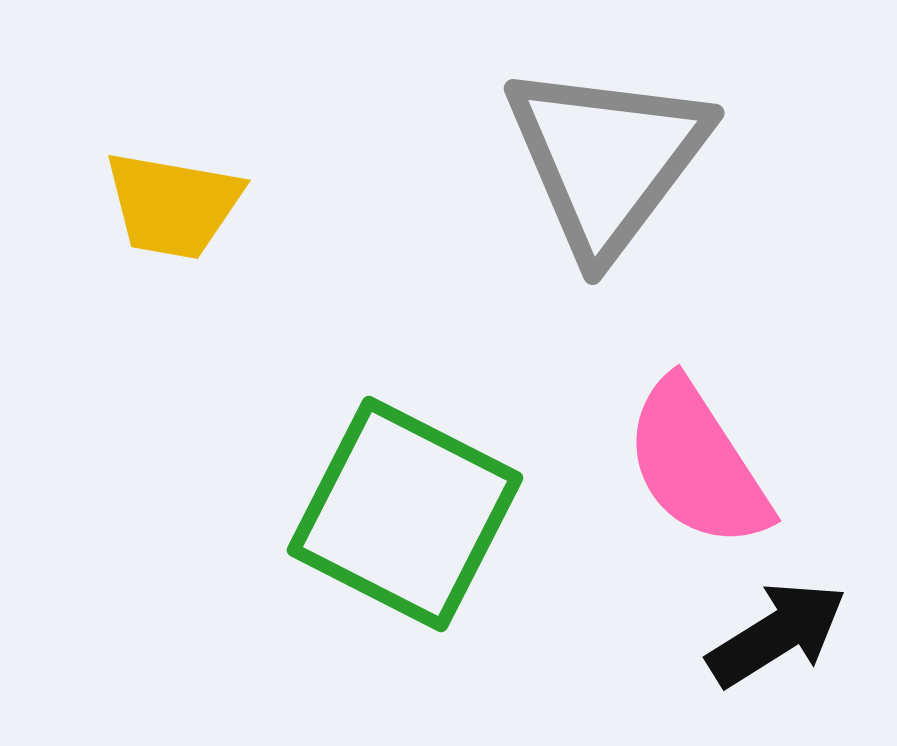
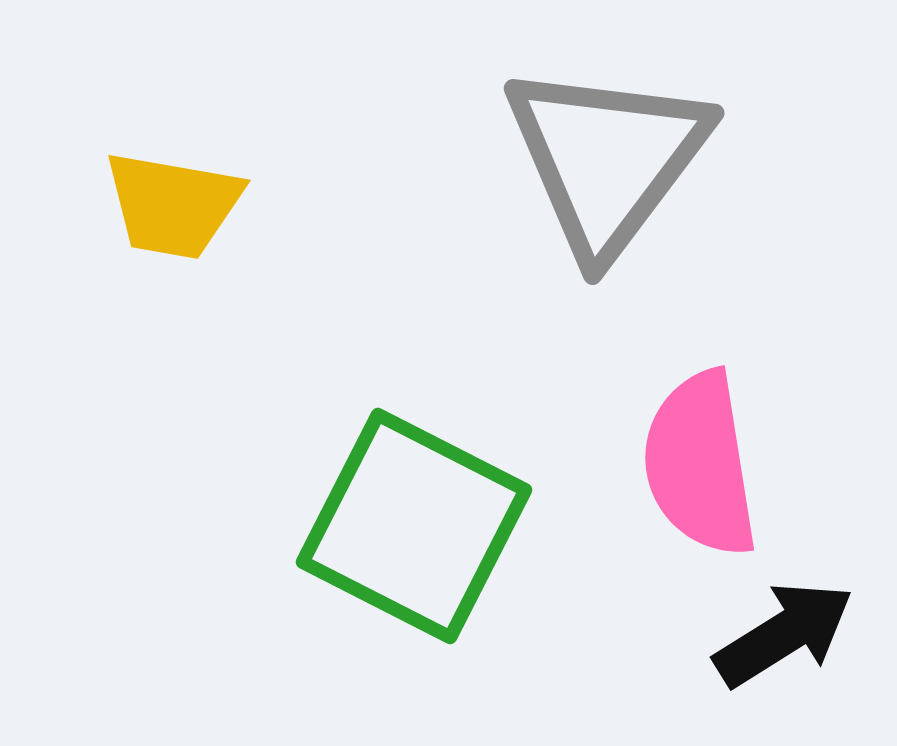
pink semicircle: moved 3 px right; rotated 24 degrees clockwise
green square: moved 9 px right, 12 px down
black arrow: moved 7 px right
